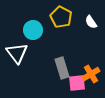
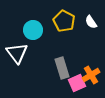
yellow pentagon: moved 3 px right, 4 px down
orange cross: moved 1 px down
pink square: rotated 18 degrees counterclockwise
